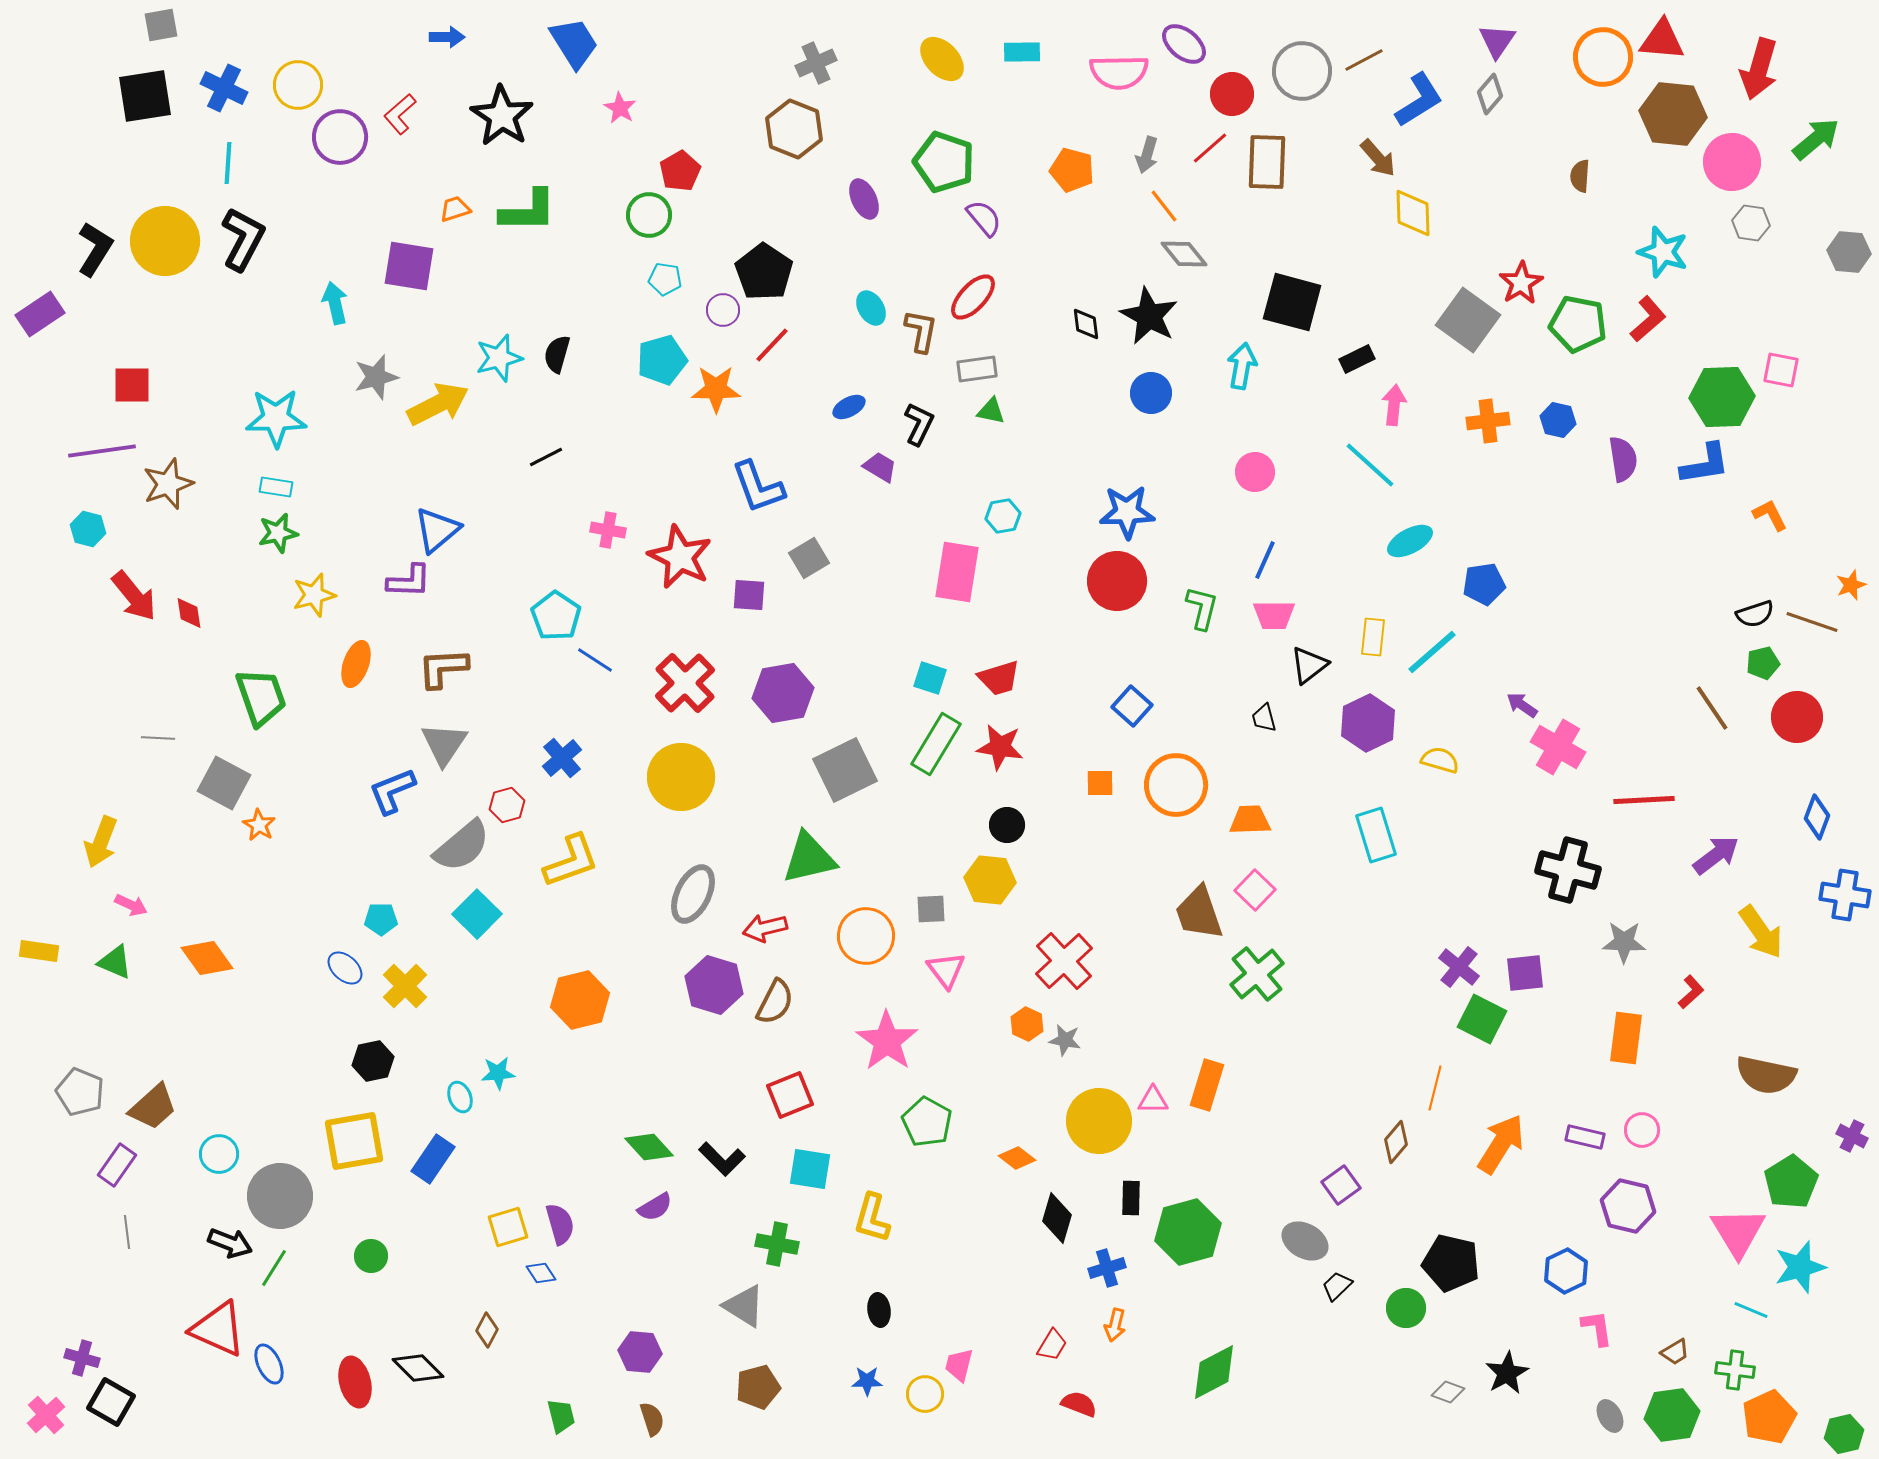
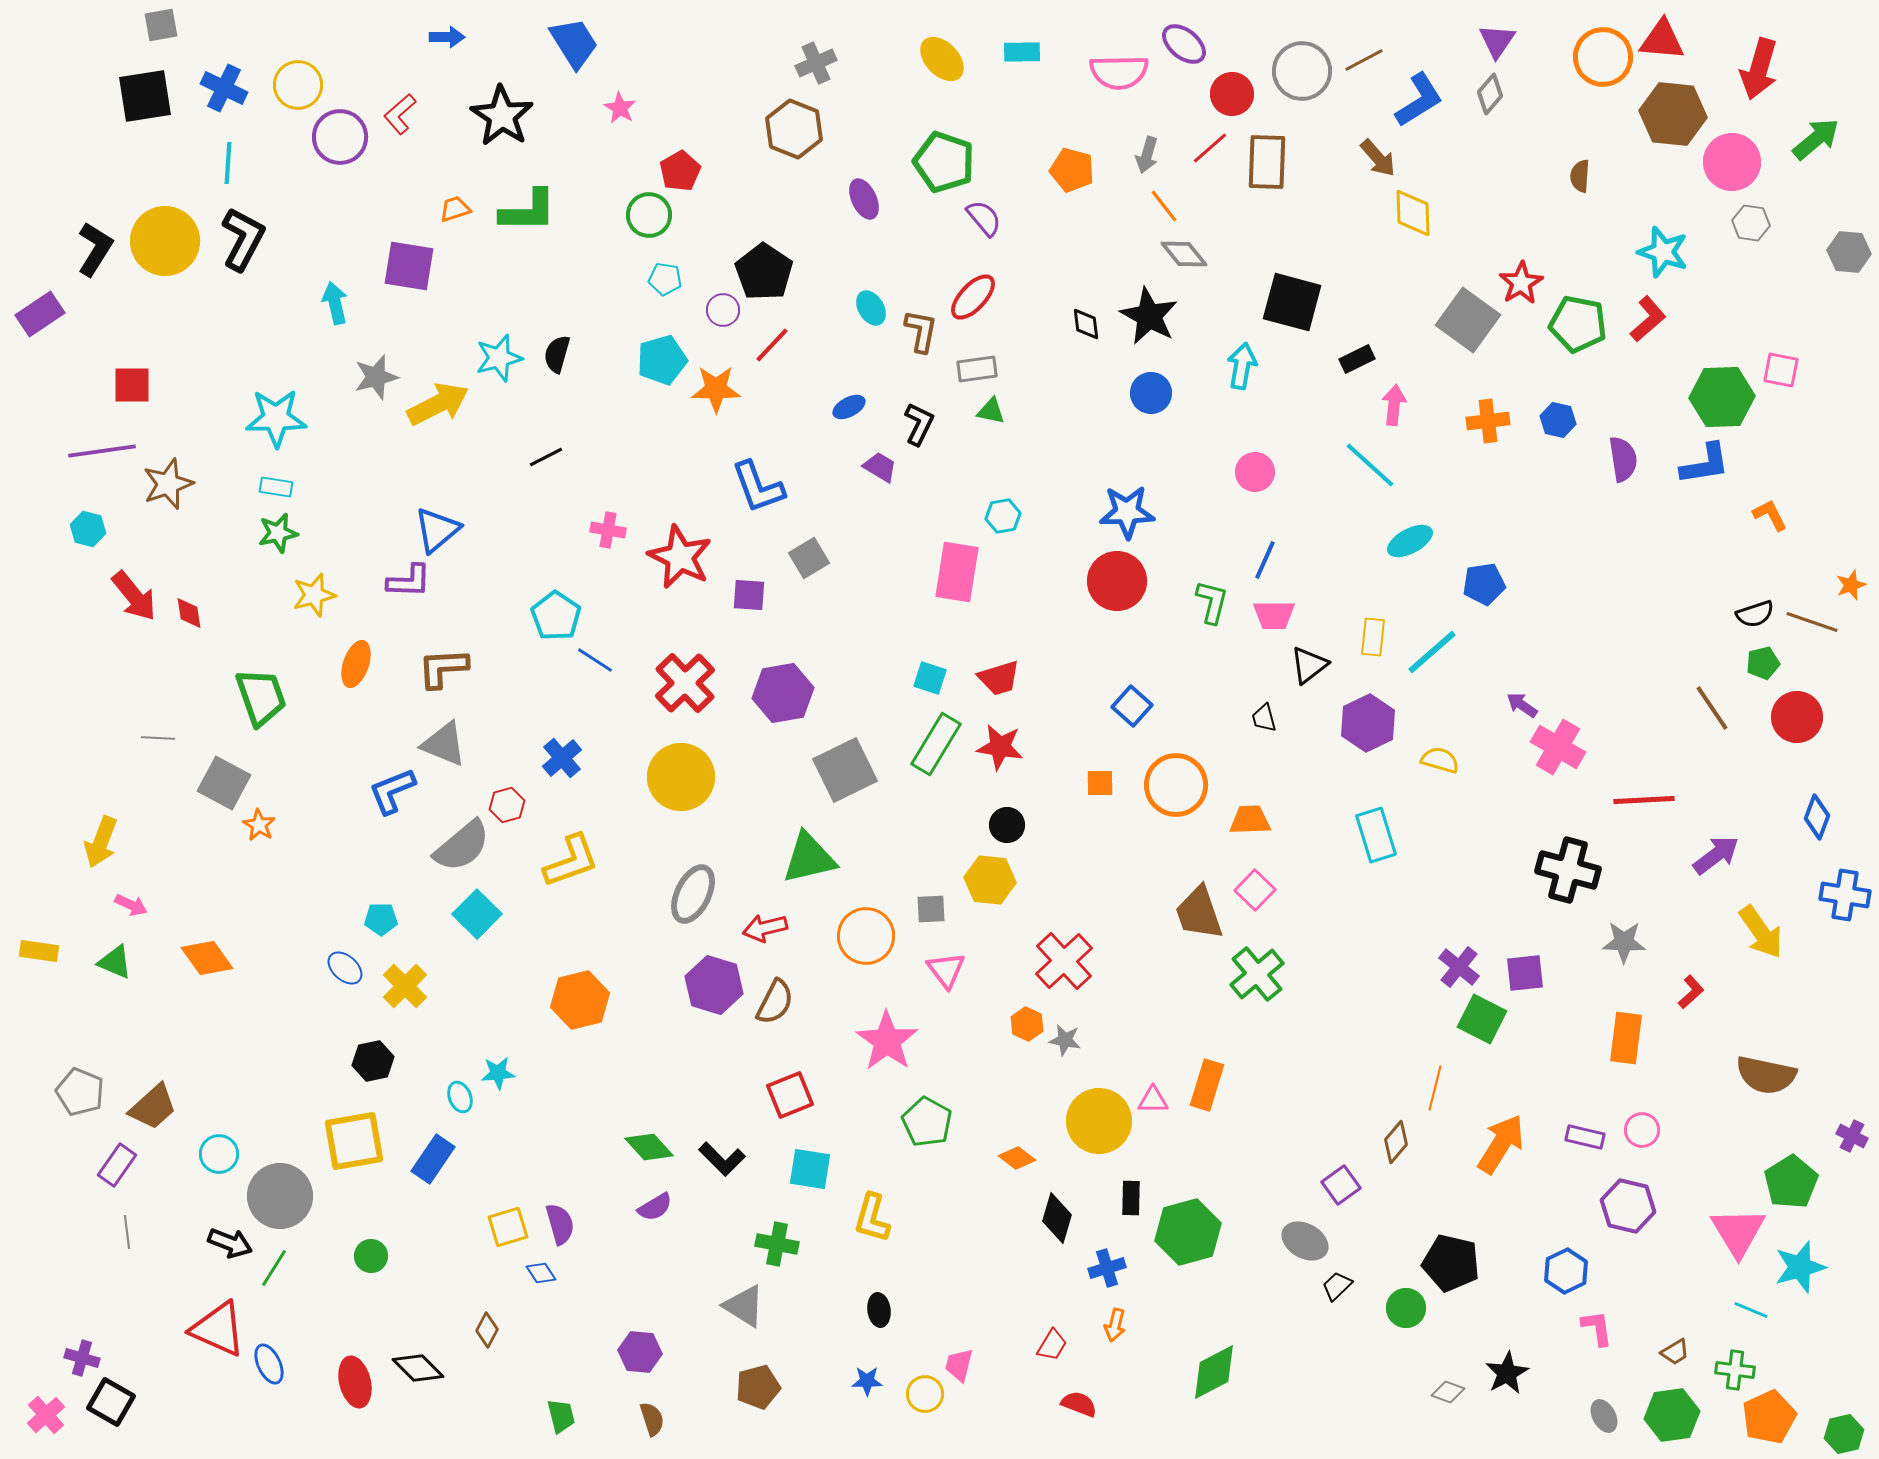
green L-shape at (1202, 608): moved 10 px right, 6 px up
gray triangle at (444, 744): rotated 42 degrees counterclockwise
gray ellipse at (1610, 1416): moved 6 px left
